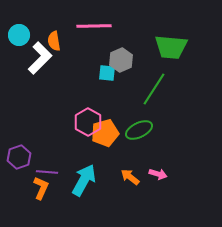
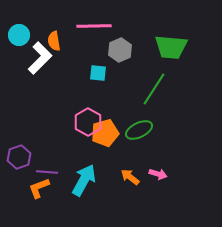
gray hexagon: moved 1 px left, 10 px up
cyan square: moved 9 px left
orange L-shape: moved 2 px left; rotated 135 degrees counterclockwise
